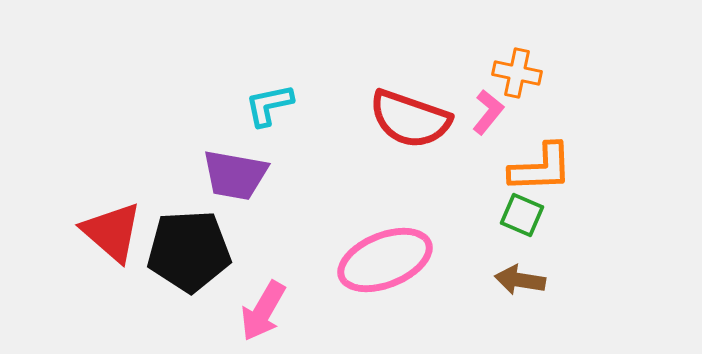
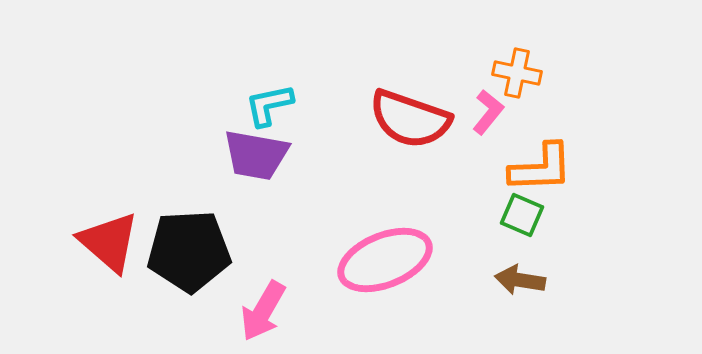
purple trapezoid: moved 21 px right, 20 px up
red triangle: moved 3 px left, 10 px down
